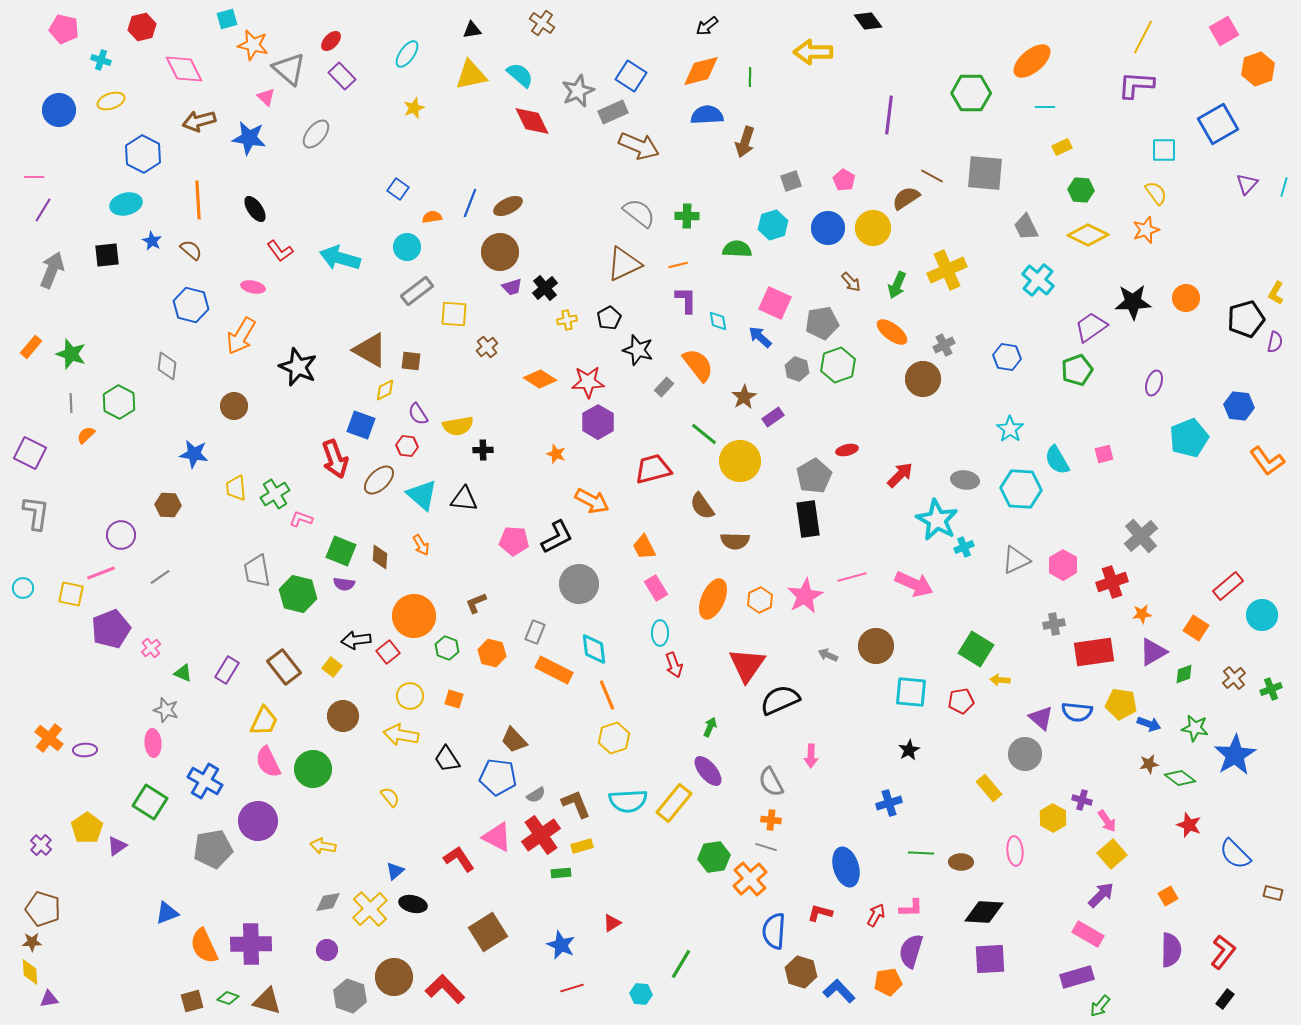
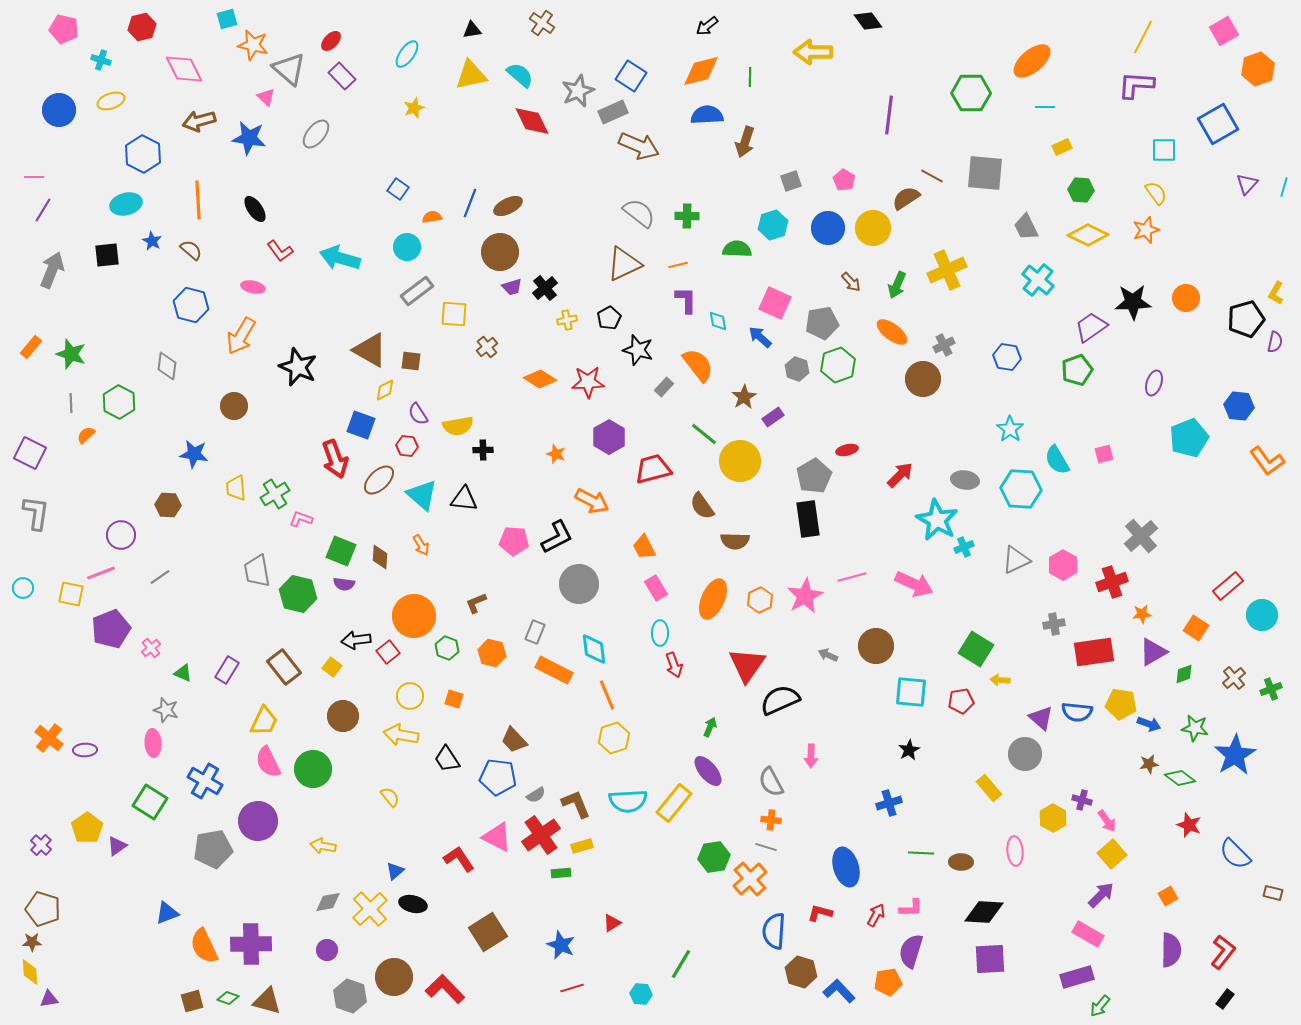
purple hexagon at (598, 422): moved 11 px right, 15 px down
